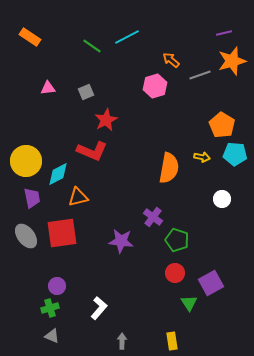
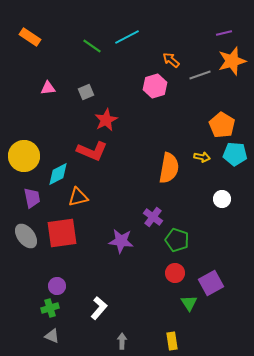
yellow circle: moved 2 px left, 5 px up
